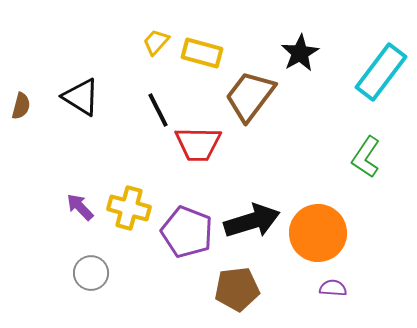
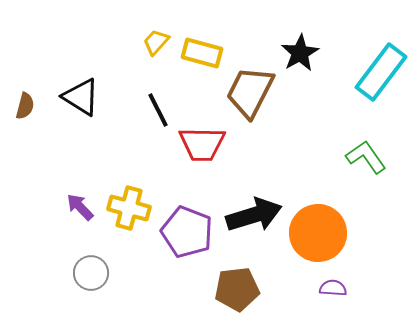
brown trapezoid: moved 4 px up; rotated 10 degrees counterclockwise
brown semicircle: moved 4 px right
red trapezoid: moved 4 px right
green L-shape: rotated 111 degrees clockwise
black arrow: moved 2 px right, 6 px up
